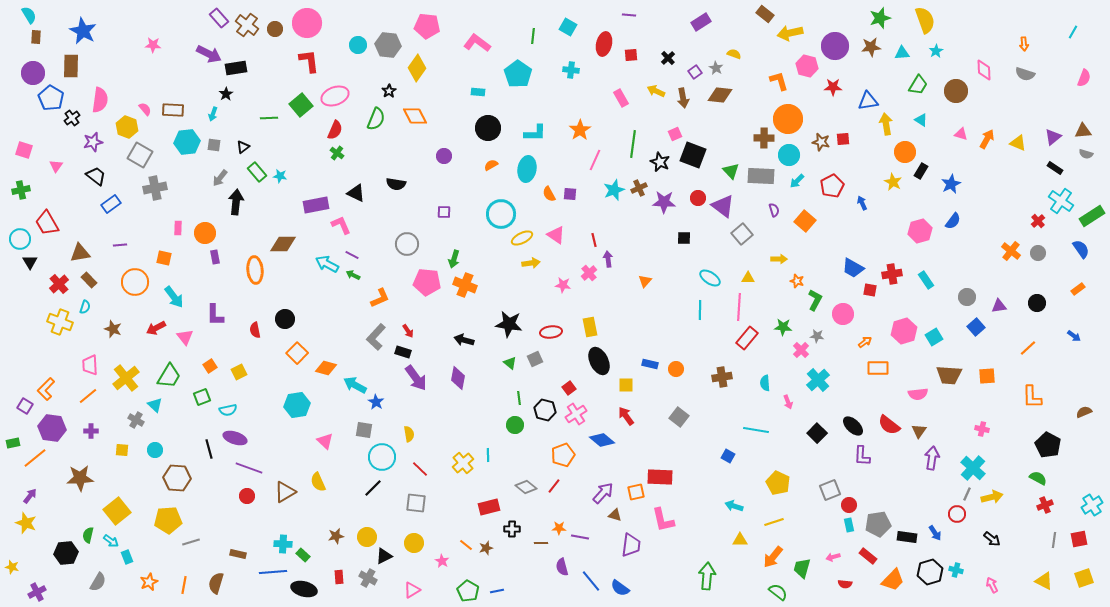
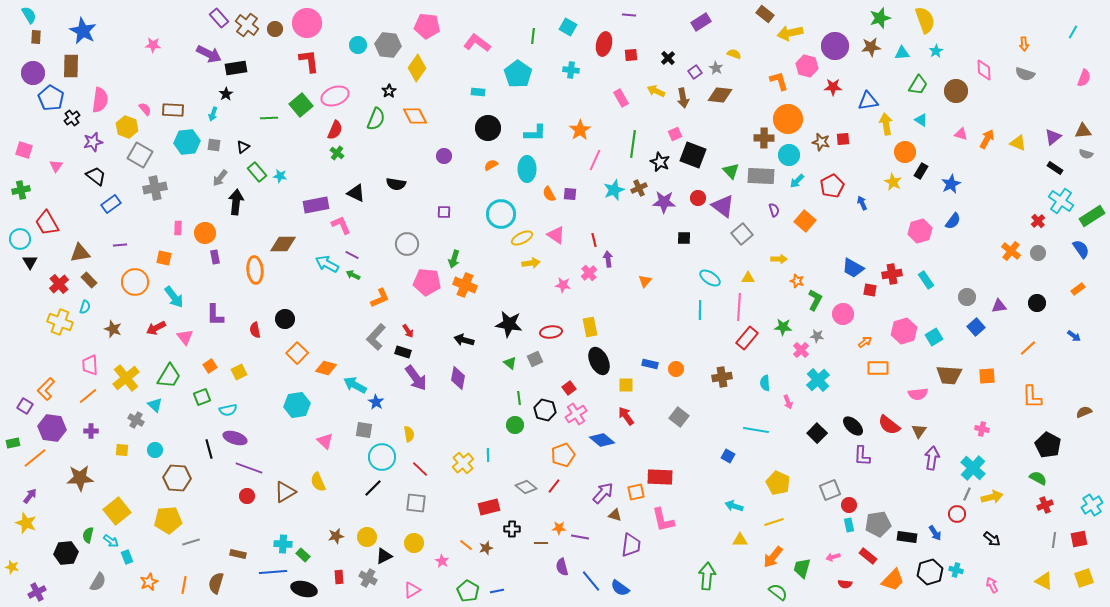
cyan ellipse at (527, 169): rotated 10 degrees counterclockwise
